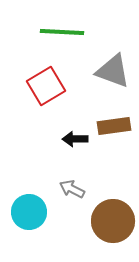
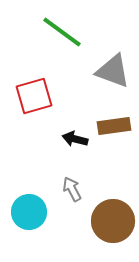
green line: rotated 33 degrees clockwise
red square: moved 12 px left, 10 px down; rotated 15 degrees clockwise
black arrow: rotated 15 degrees clockwise
gray arrow: rotated 35 degrees clockwise
